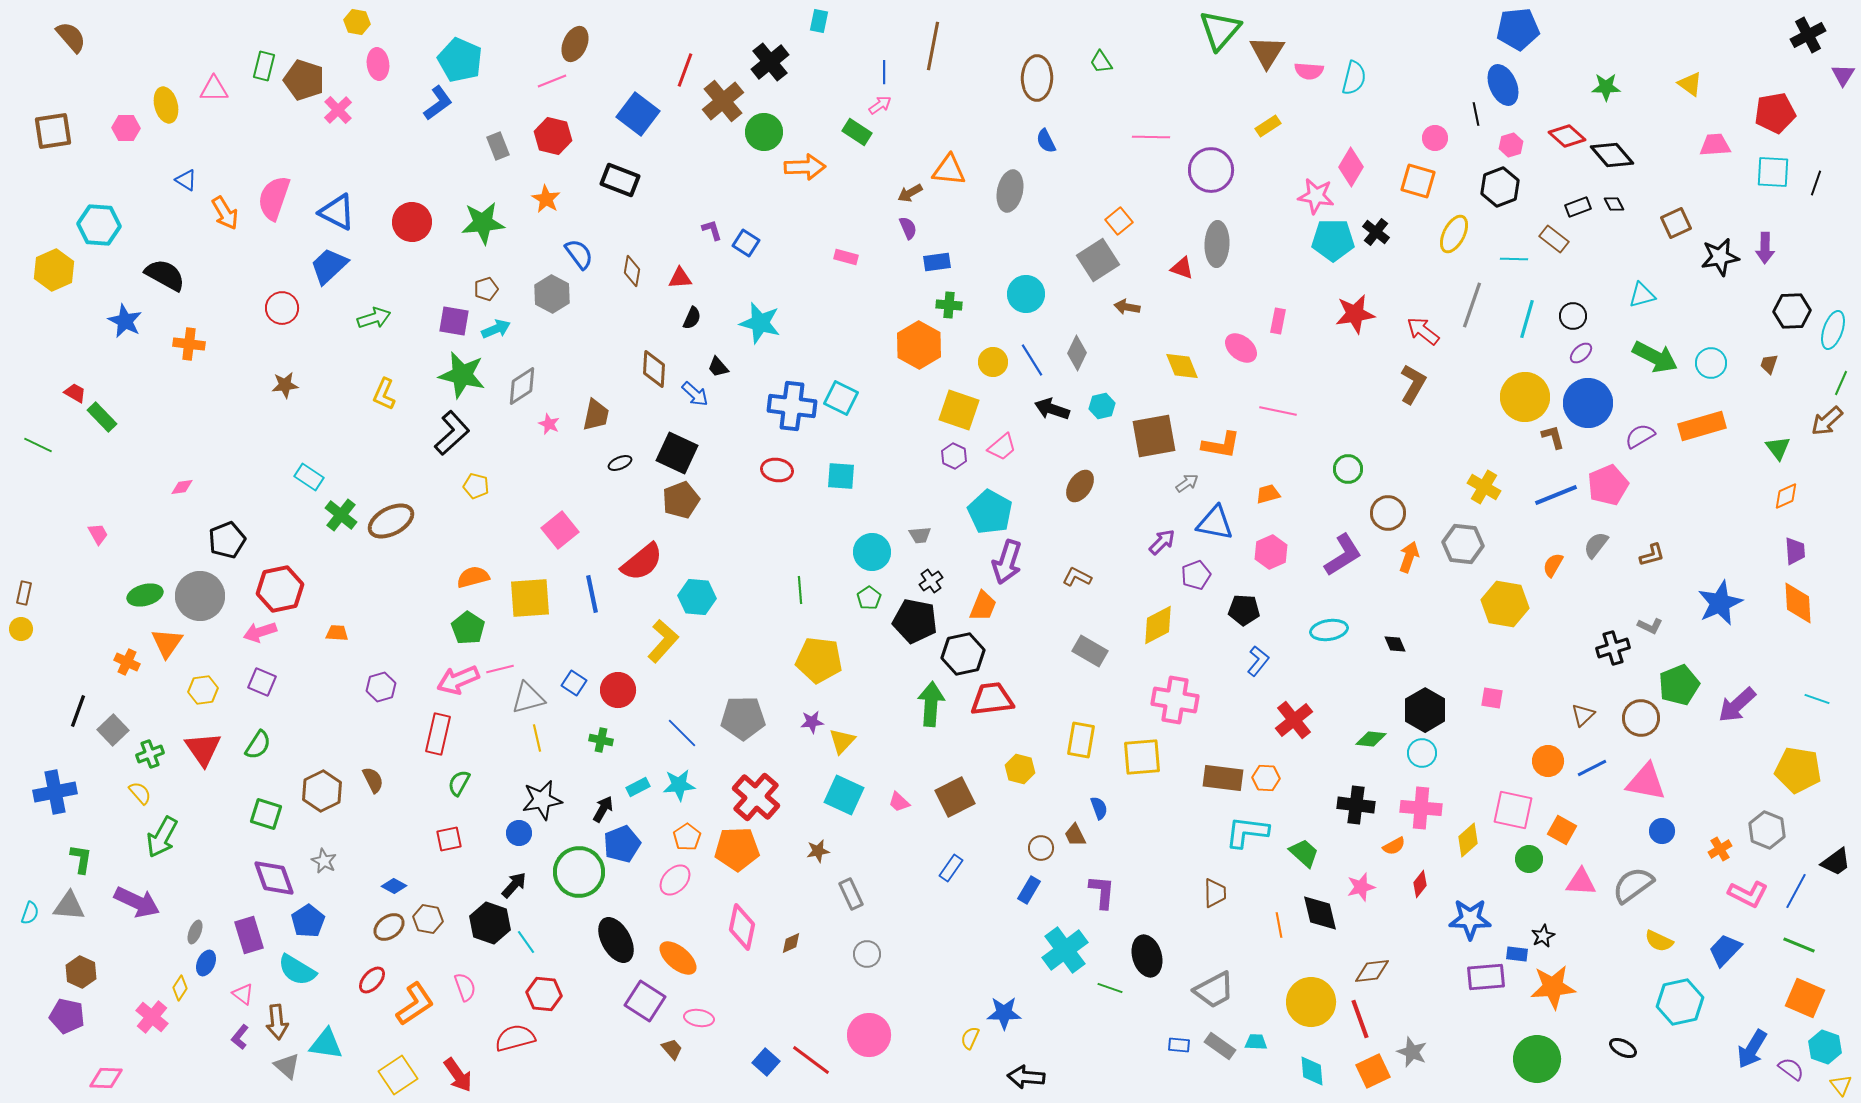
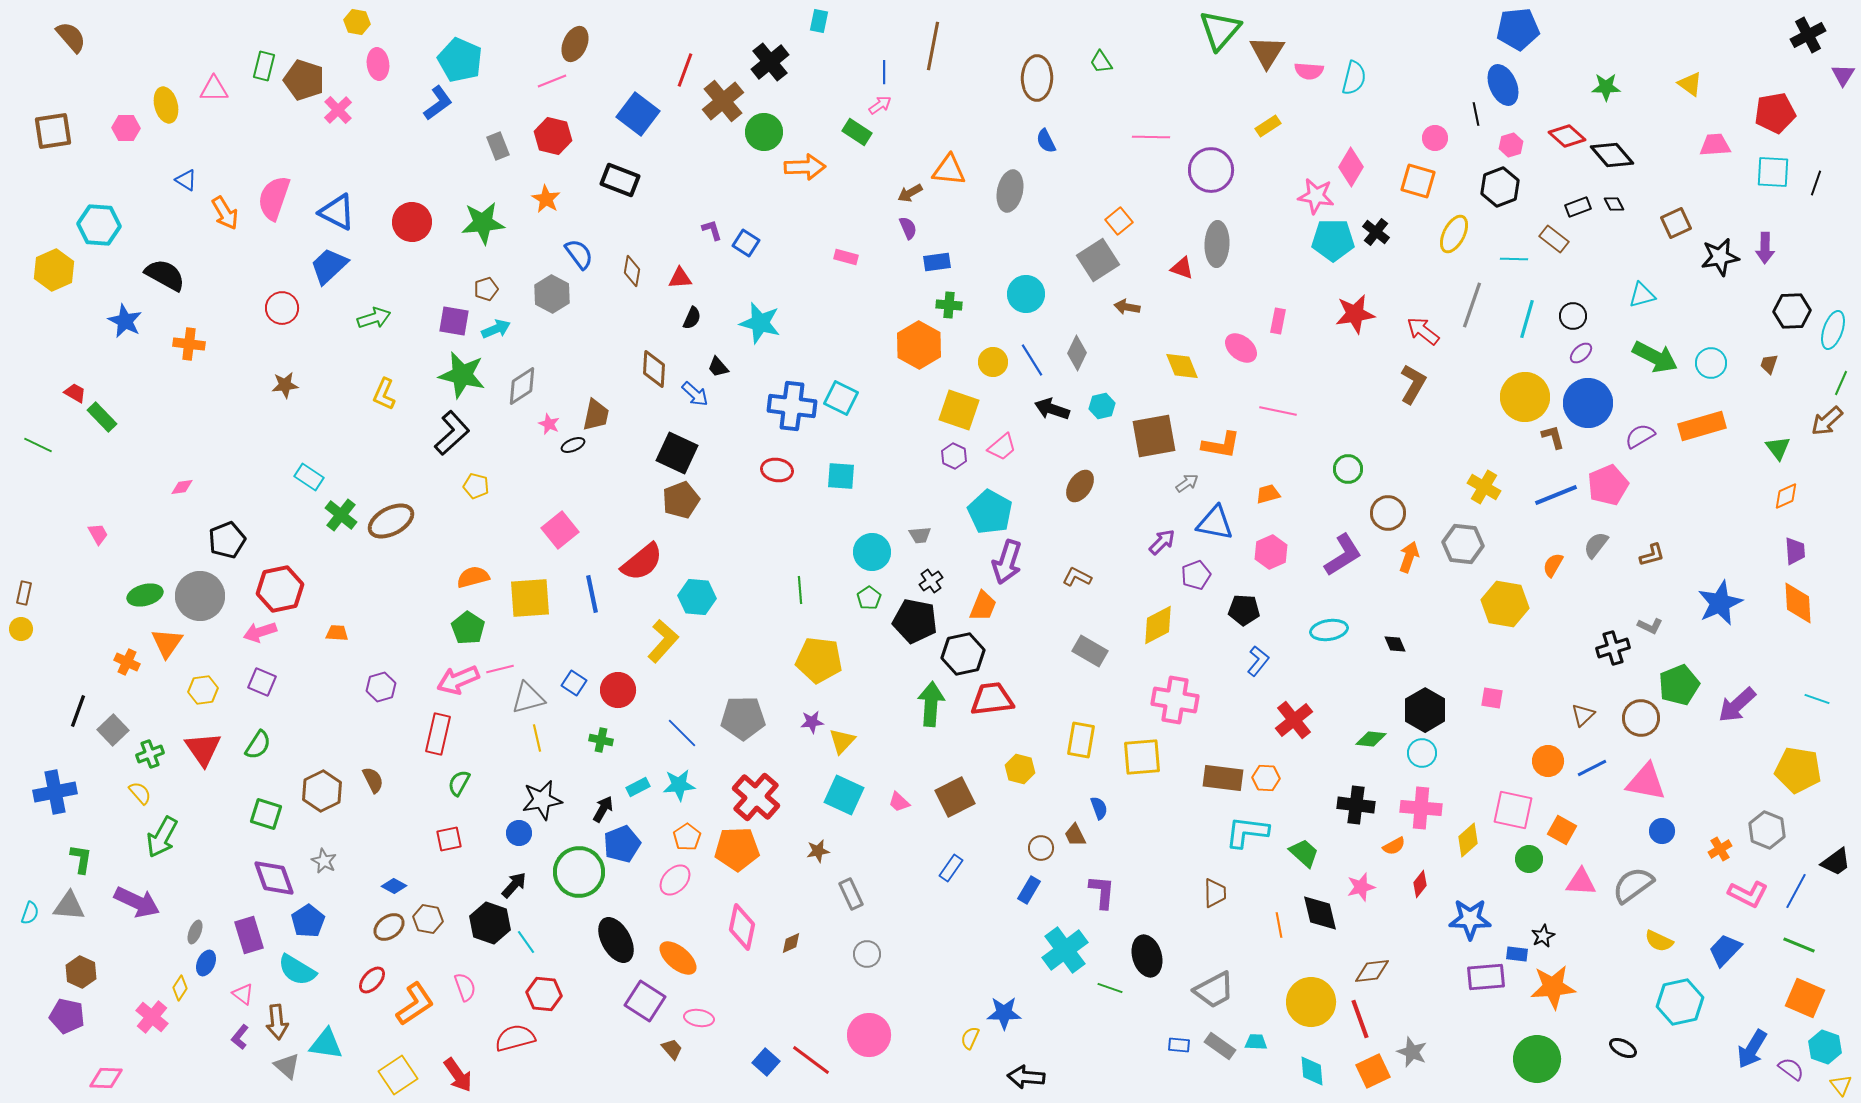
black ellipse at (620, 463): moved 47 px left, 18 px up
